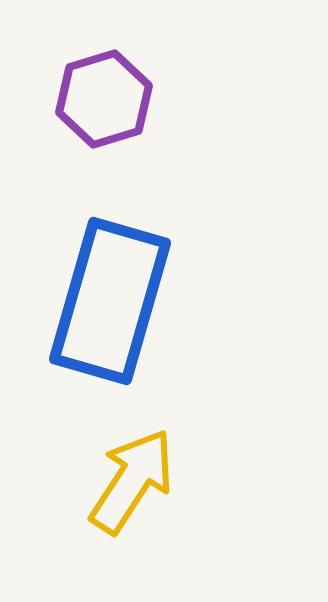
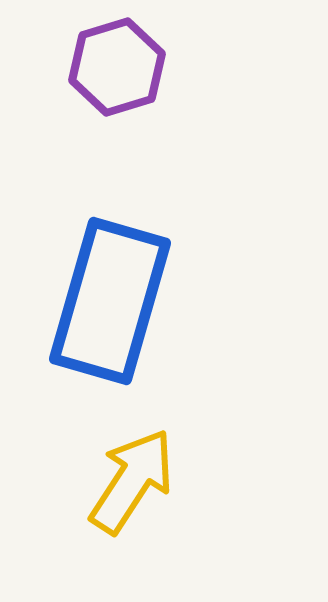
purple hexagon: moved 13 px right, 32 px up
